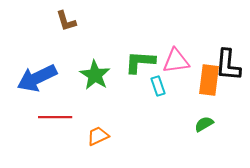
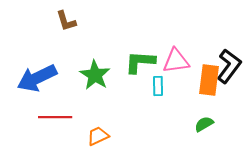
black L-shape: moved 1 px right, 1 px down; rotated 148 degrees counterclockwise
cyan rectangle: rotated 18 degrees clockwise
